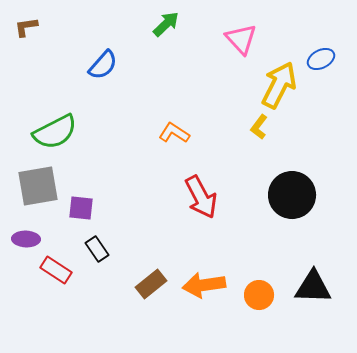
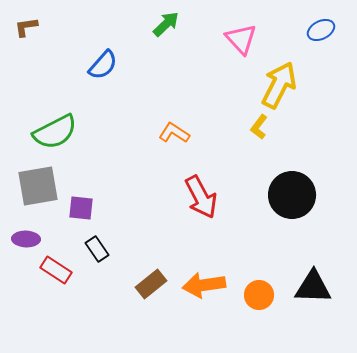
blue ellipse: moved 29 px up
